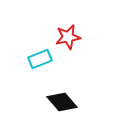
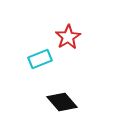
red star: rotated 20 degrees counterclockwise
